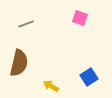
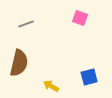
blue square: rotated 18 degrees clockwise
